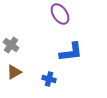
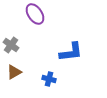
purple ellipse: moved 25 px left
